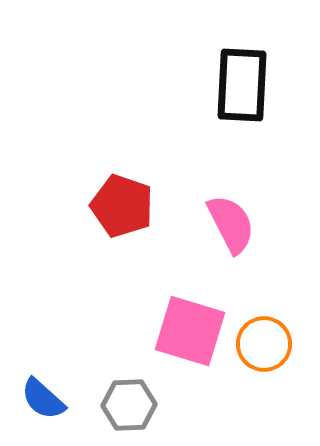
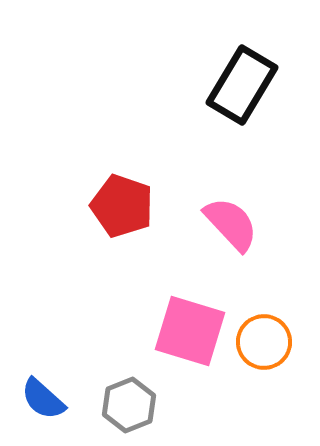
black rectangle: rotated 28 degrees clockwise
pink semicircle: rotated 16 degrees counterclockwise
orange circle: moved 2 px up
gray hexagon: rotated 20 degrees counterclockwise
